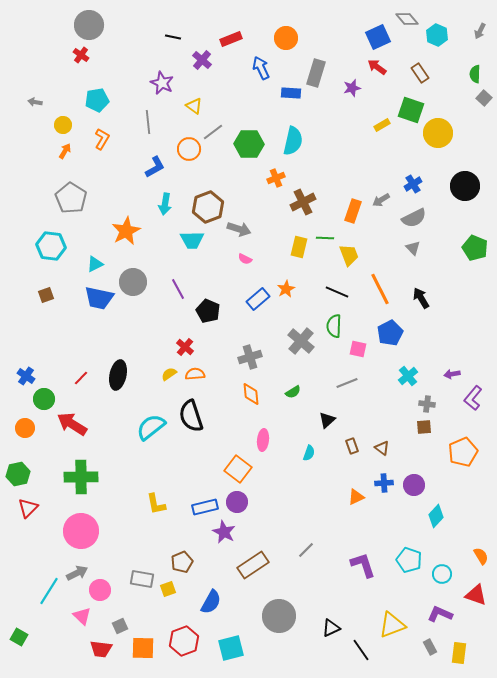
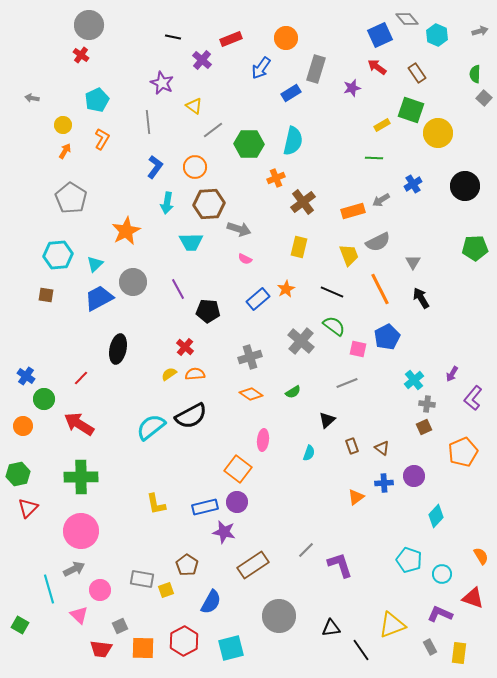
gray arrow at (480, 31): rotated 133 degrees counterclockwise
blue square at (378, 37): moved 2 px right, 2 px up
blue arrow at (261, 68): rotated 120 degrees counterclockwise
gray rectangle at (316, 73): moved 4 px up
brown rectangle at (420, 73): moved 3 px left
blue rectangle at (291, 93): rotated 36 degrees counterclockwise
cyan pentagon at (97, 100): rotated 15 degrees counterclockwise
gray arrow at (35, 102): moved 3 px left, 4 px up
gray line at (213, 132): moved 2 px up
orange circle at (189, 149): moved 6 px right, 18 px down
blue L-shape at (155, 167): rotated 25 degrees counterclockwise
brown cross at (303, 202): rotated 10 degrees counterclockwise
cyan arrow at (165, 204): moved 2 px right, 1 px up
brown hexagon at (208, 207): moved 1 px right, 3 px up; rotated 16 degrees clockwise
orange rectangle at (353, 211): rotated 55 degrees clockwise
gray semicircle at (414, 218): moved 36 px left, 24 px down
green line at (325, 238): moved 49 px right, 80 px up
cyan trapezoid at (192, 240): moved 1 px left, 2 px down
cyan hexagon at (51, 246): moved 7 px right, 9 px down; rotated 12 degrees counterclockwise
gray triangle at (413, 248): moved 14 px down; rotated 14 degrees clockwise
green pentagon at (475, 248): rotated 25 degrees counterclockwise
cyan triangle at (95, 264): rotated 18 degrees counterclockwise
black line at (337, 292): moved 5 px left
brown square at (46, 295): rotated 28 degrees clockwise
blue trapezoid at (99, 298): rotated 140 degrees clockwise
black pentagon at (208, 311): rotated 20 degrees counterclockwise
green semicircle at (334, 326): rotated 125 degrees clockwise
blue pentagon at (390, 333): moved 3 px left, 4 px down
purple arrow at (452, 374): rotated 49 degrees counterclockwise
black ellipse at (118, 375): moved 26 px up
cyan cross at (408, 376): moved 6 px right, 4 px down
orange diamond at (251, 394): rotated 50 degrees counterclockwise
black semicircle at (191, 416): rotated 100 degrees counterclockwise
red arrow at (72, 424): moved 7 px right
brown square at (424, 427): rotated 21 degrees counterclockwise
orange circle at (25, 428): moved 2 px left, 2 px up
purple circle at (414, 485): moved 9 px up
orange triangle at (356, 497): rotated 12 degrees counterclockwise
purple star at (224, 532): rotated 15 degrees counterclockwise
brown pentagon at (182, 562): moved 5 px right, 3 px down; rotated 15 degrees counterclockwise
purple L-shape at (363, 565): moved 23 px left
gray arrow at (77, 573): moved 3 px left, 4 px up
yellow square at (168, 589): moved 2 px left, 1 px down
cyan line at (49, 591): moved 2 px up; rotated 48 degrees counterclockwise
red triangle at (476, 595): moved 3 px left, 3 px down
pink triangle at (82, 616): moved 3 px left, 1 px up
black triangle at (331, 628): rotated 18 degrees clockwise
green square at (19, 637): moved 1 px right, 12 px up
red hexagon at (184, 641): rotated 8 degrees counterclockwise
